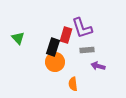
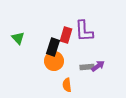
purple L-shape: moved 2 px right, 3 px down; rotated 15 degrees clockwise
gray rectangle: moved 17 px down
orange circle: moved 1 px left, 1 px up
purple arrow: rotated 128 degrees clockwise
orange semicircle: moved 6 px left, 1 px down
